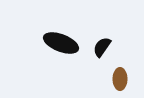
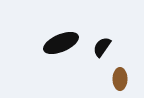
black ellipse: rotated 44 degrees counterclockwise
